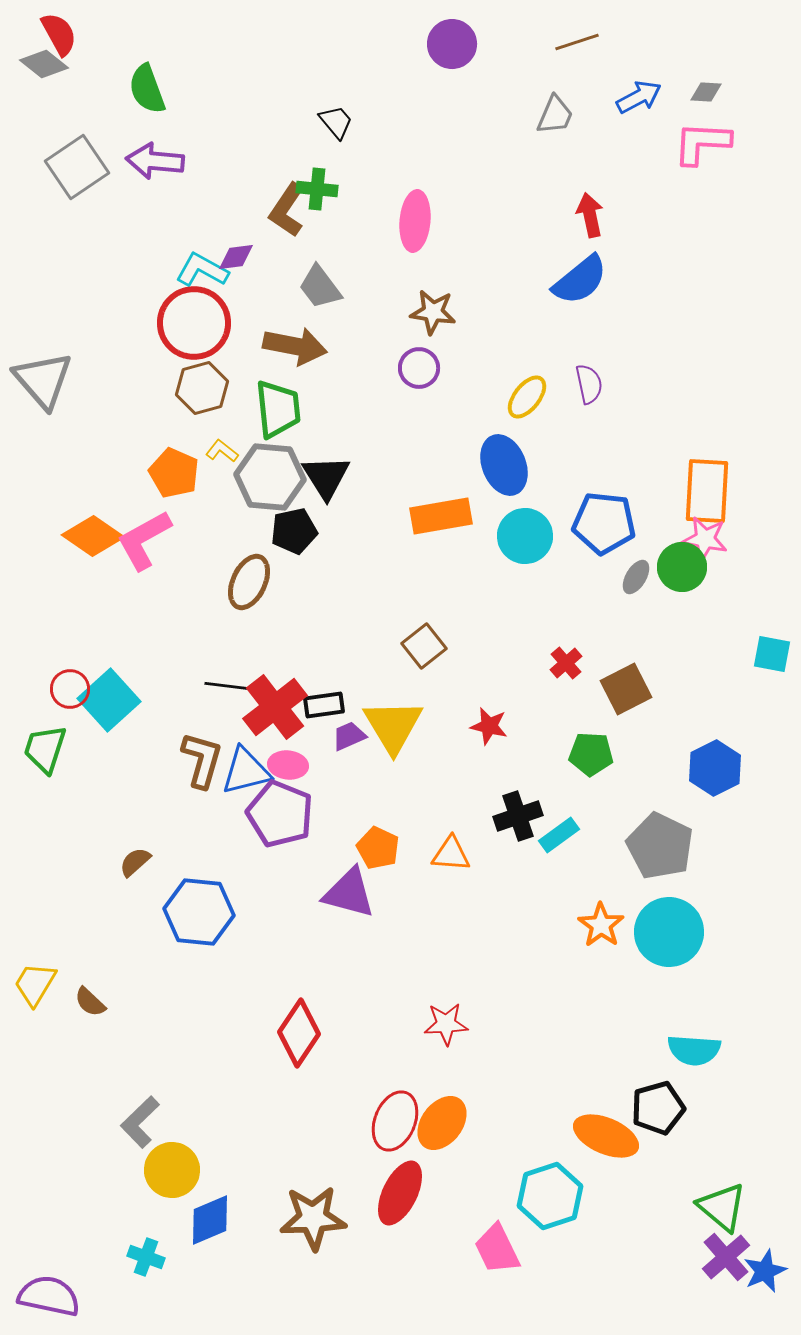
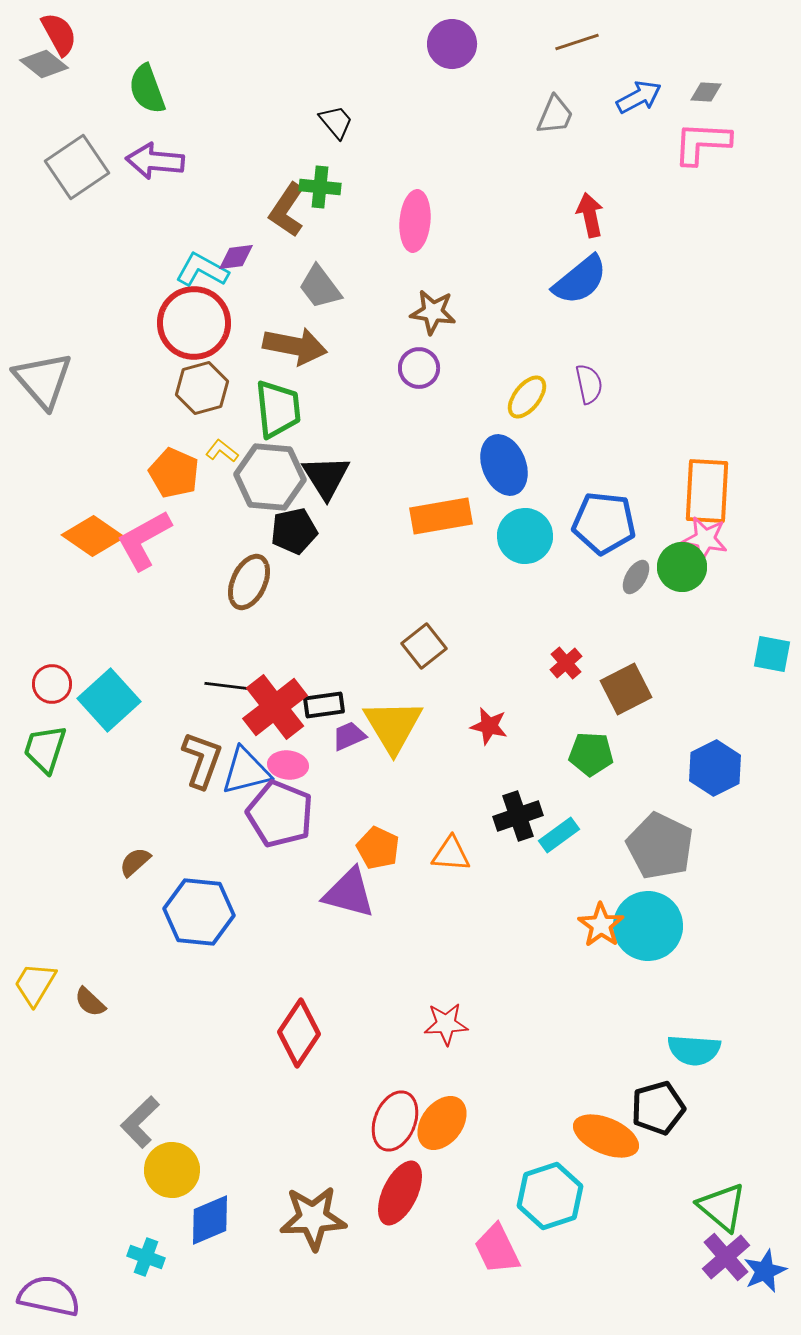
green cross at (317, 189): moved 3 px right, 2 px up
red circle at (70, 689): moved 18 px left, 5 px up
brown L-shape at (202, 760): rotated 4 degrees clockwise
cyan circle at (669, 932): moved 21 px left, 6 px up
